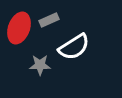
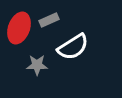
white semicircle: moved 1 px left
gray star: moved 3 px left
